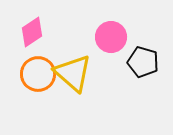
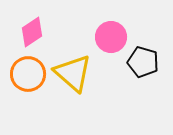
orange circle: moved 10 px left
